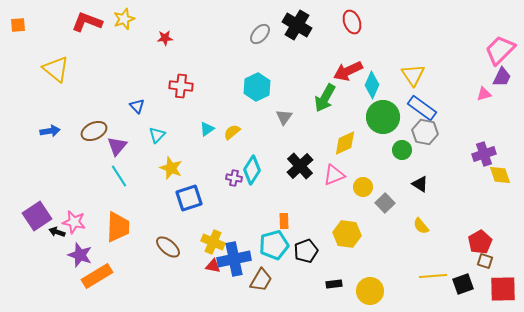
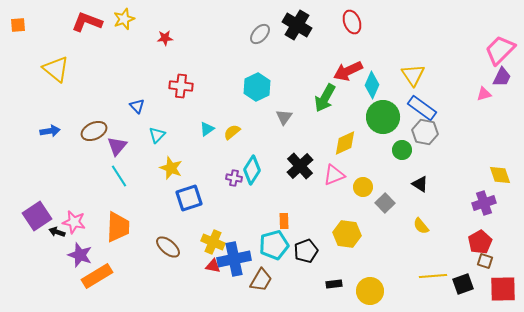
purple cross at (484, 154): moved 49 px down
